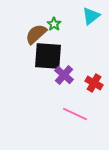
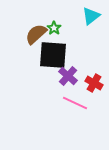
green star: moved 4 px down
black square: moved 5 px right, 1 px up
purple cross: moved 4 px right, 1 px down
pink line: moved 11 px up
